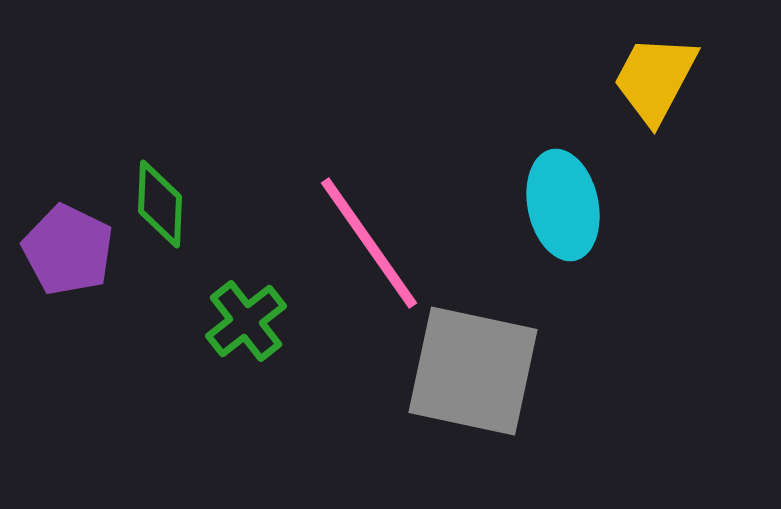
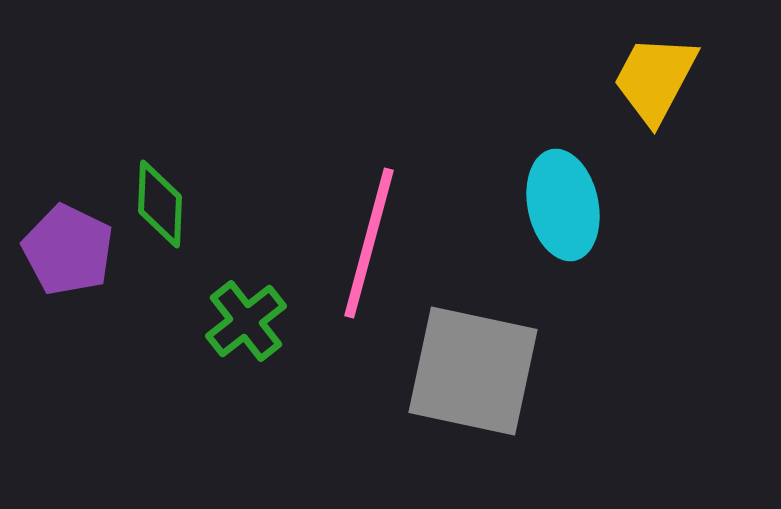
pink line: rotated 50 degrees clockwise
